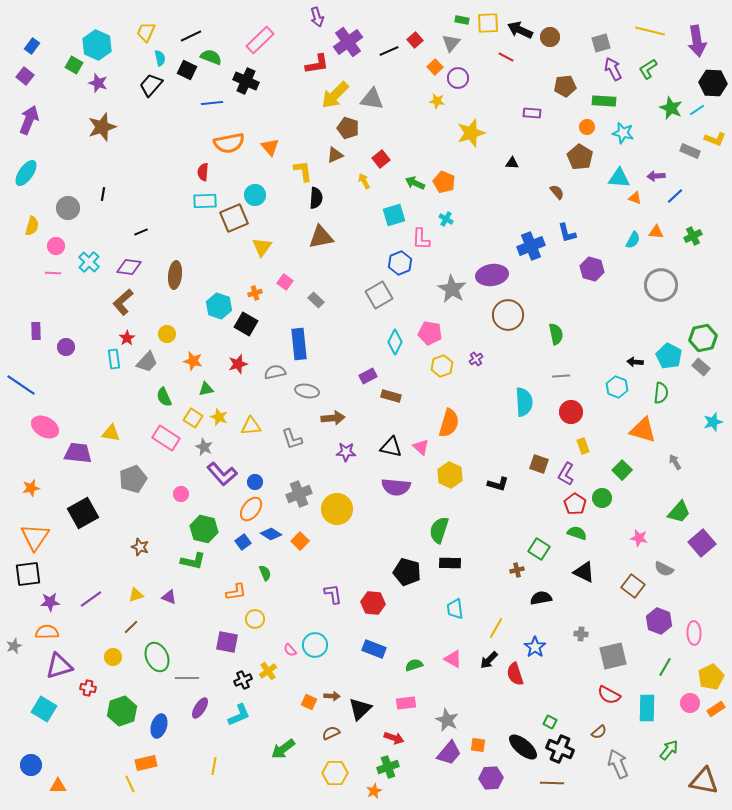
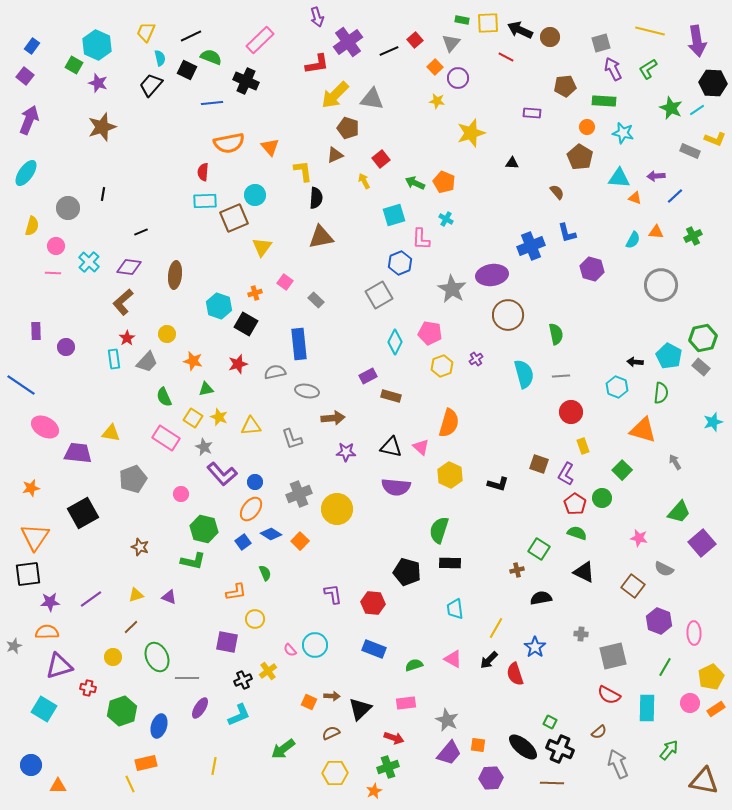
cyan semicircle at (524, 402): moved 28 px up; rotated 12 degrees counterclockwise
